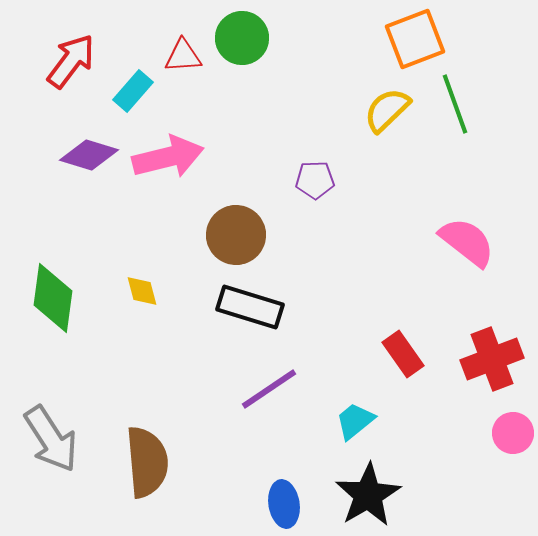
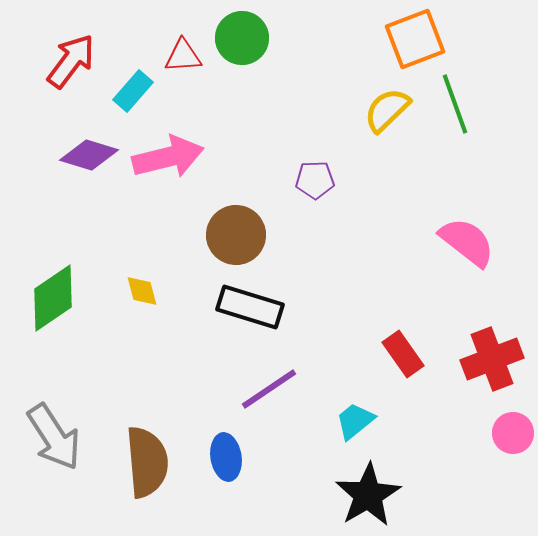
green diamond: rotated 48 degrees clockwise
gray arrow: moved 3 px right, 2 px up
blue ellipse: moved 58 px left, 47 px up
